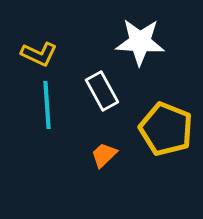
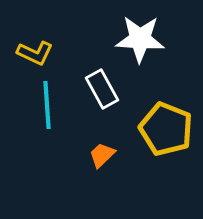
white star: moved 3 px up
yellow L-shape: moved 4 px left, 1 px up
white rectangle: moved 2 px up
orange trapezoid: moved 2 px left
